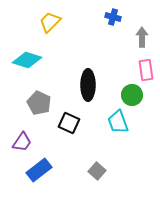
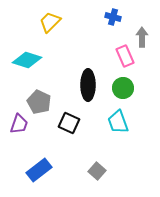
pink rectangle: moved 21 px left, 14 px up; rotated 15 degrees counterclockwise
green circle: moved 9 px left, 7 px up
gray pentagon: moved 1 px up
purple trapezoid: moved 3 px left, 18 px up; rotated 15 degrees counterclockwise
